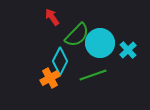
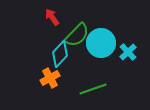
cyan circle: moved 1 px right
cyan cross: moved 2 px down
cyan diamond: moved 7 px up; rotated 16 degrees clockwise
green line: moved 14 px down
